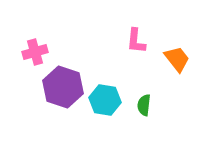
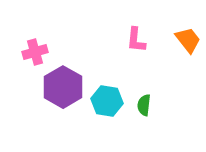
pink L-shape: moved 1 px up
orange trapezoid: moved 11 px right, 19 px up
purple hexagon: rotated 12 degrees clockwise
cyan hexagon: moved 2 px right, 1 px down
